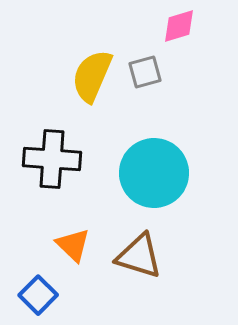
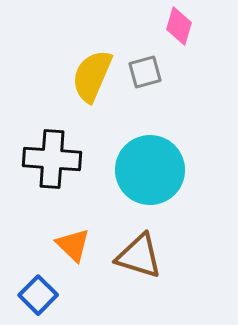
pink diamond: rotated 57 degrees counterclockwise
cyan circle: moved 4 px left, 3 px up
